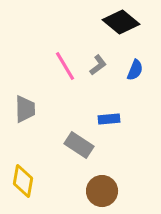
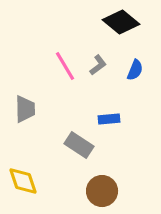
yellow diamond: rotated 28 degrees counterclockwise
